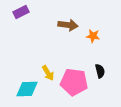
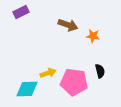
brown arrow: rotated 12 degrees clockwise
yellow arrow: rotated 77 degrees counterclockwise
